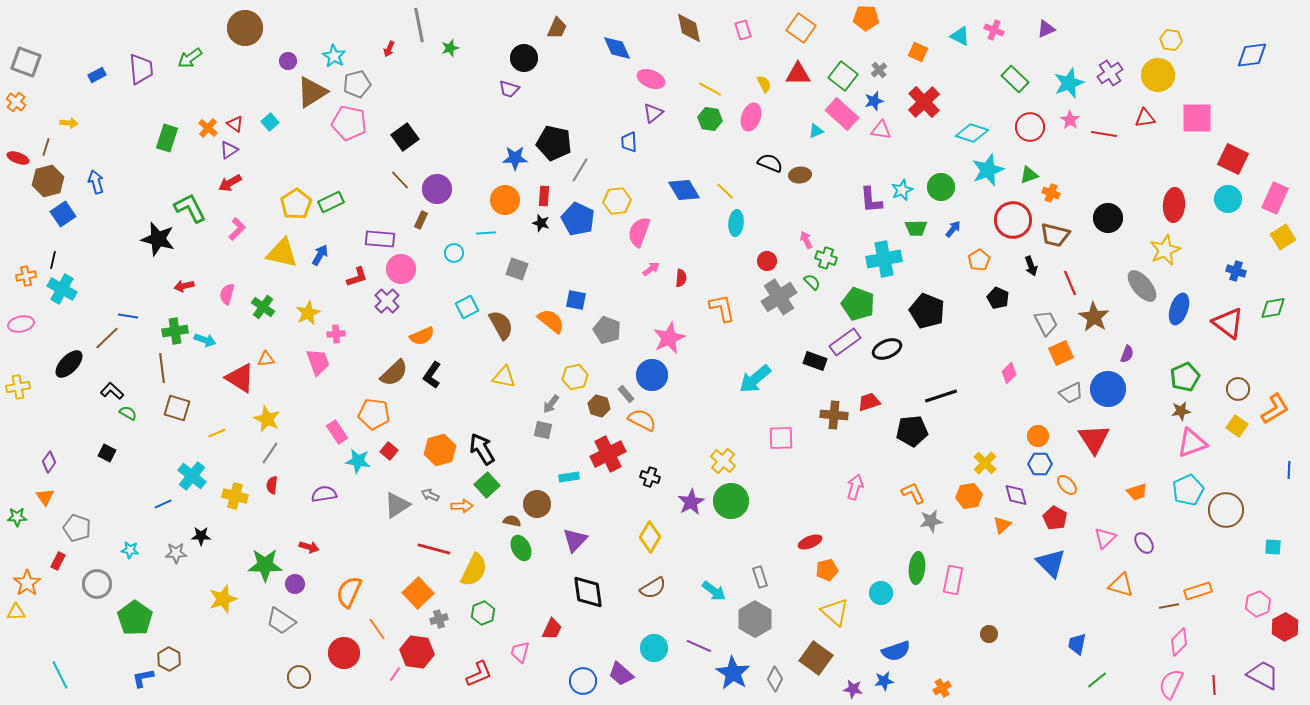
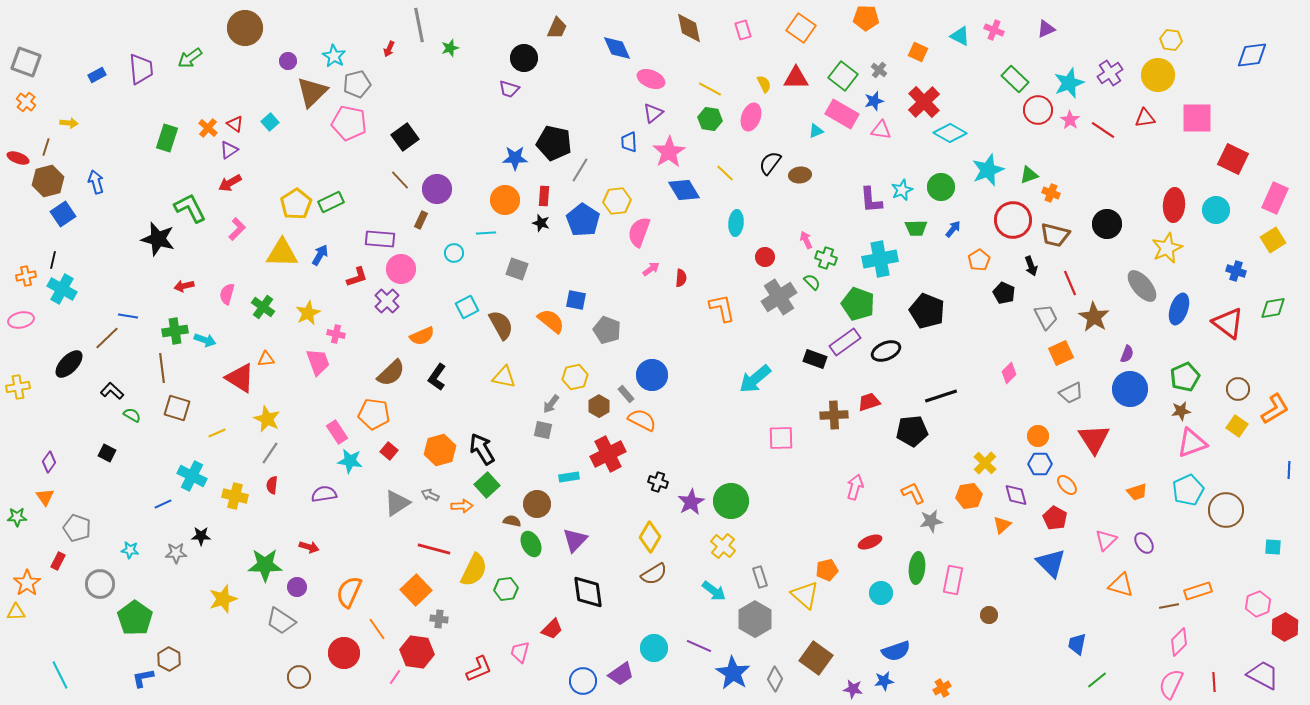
gray cross at (879, 70): rotated 14 degrees counterclockwise
red triangle at (798, 74): moved 2 px left, 4 px down
brown triangle at (312, 92): rotated 12 degrees counterclockwise
orange cross at (16, 102): moved 10 px right
pink rectangle at (842, 114): rotated 12 degrees counterclockwise
red circle at (1030, 127): moved 8 px right, 17 px up
cyan diamond at (972, 133): moved 22 px left; rotated 12 degrees clockwise
red line at (1104, 134): moved 1 px left, 4 px up; rotated 25 degrees clockwise
black semicircle at (770, 163): rotated 75 degrees counterclockwise
yellow line at (725, 191): moved 18 px up
cyan circle at (1228, 199): moved 12 px left, 11 px down
black circle at (1108, 218): moved 1 px left, 6 px down
blue pentagon at (578, 219): moved 5 px right, 1 px down; rotated 8 degrees clockwise
yellow square at (1283, 237): moved 10 px left, 3 px down
yellow star at (1165, 250): moved 2 px right, 2 px up
yellow triangle at (282, 253): rotated 12 degrees counterclockwise
cyan cross at (884, 259): moved 4 px left
red circle at (767, 261): moved 2 px left, 4 px up
black pentagon at (998, 298): moved 6 px right, 5 px up
gray trapezoid at (1046, 323): moved 6 px up
pink ellipse at (21, 324): moved 4 px up
pink cross at (336, 334): rotated 18 degrees clockwise
pink star at (669, 338): moved 186 px up; rotated 8 degrees counterclockwise
black ellipse at (887, 349): moved 1 px left, 2 px down
black rectangle at (815, 361): moved 2 px up
brown semicircle at (394, 373): moved 3 px left
black L-shape at (432, 375): moved 5 px right, 2 px down
blue circle at (1108, 389): moved 22 px right
brown hexagon at (599, 406): rotated 15 degrees clockwise
green semicircle at (128, 413): moved 4 px right, 2 px down
brown cross at (834, 415): rotated 8 degrees counterclockwise
cyan star at (358, 461): moved 8 px left
yellow cross at (723, 461): moved 85 px down
cyan cross at (192, 476): rotated 12 degrees counterclockwise
black cross at (650, 477): moved 8 px right, 5 px down
gray triangle at (397, 505): moved 2 px up
pink triangle at (1105, 538): moved 1 px right, 2 px down
red ellipse at (810, 542): moved 60 px right
green ellipse at (521, 548): moved 10 px right, 4 px up
gray circle at (97, 584): moved 3 px right
purple circle at (295, 584): moved 2 px right, 3 px down
brown semicircle at (653, 588): moved 1 px right, 14 px up
orange square at (418, 593): moved 2 px left, 3 px up
yellow triangle at (835, 612): moved 30 px left, 17 px up
green hexagon at (483, 613): moved 23 px right, 24 px up; rotated 15 degrees clockwise
gray cross at (439, 619): rotated 24 degrees clockwise
red trapezoid at (552, 629): rotated 20 degrees clockwise
brown circle at (989, 634): moved 19 px up
pink line at (395, 674): moved 3 px down
red L-shape at (479, 674): moved 5 px up
purple trapezoid at (621, 674): rotated 76 degrees counterclockwise
red line at (1214, 685): moved 3 px up
